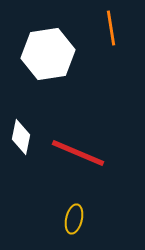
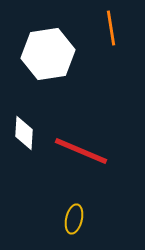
white diamond: moved 3 px right, 4 px up; rotated 8 degrees counterclockwise
red line: moved 3 px right, 2 px up
